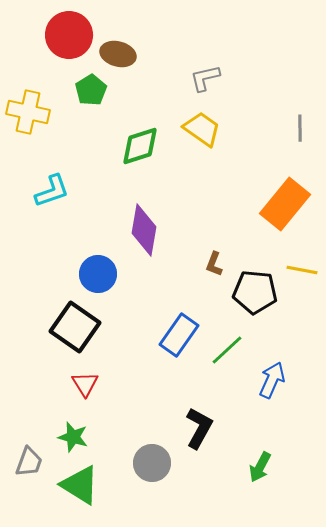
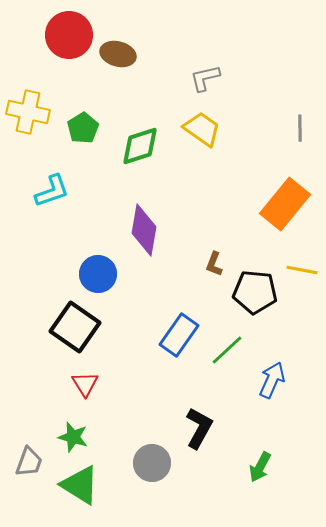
green pentagon: moved 8 px left, 38 px down
